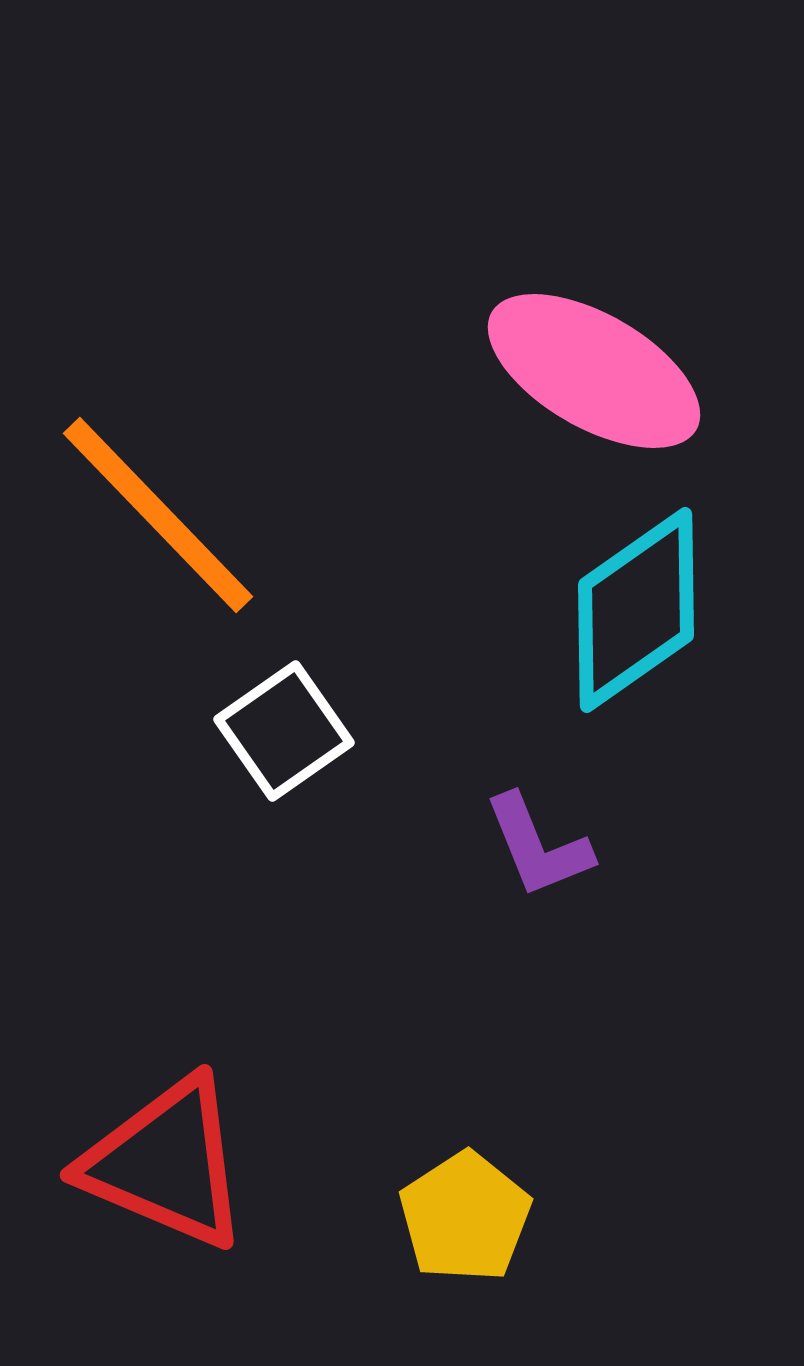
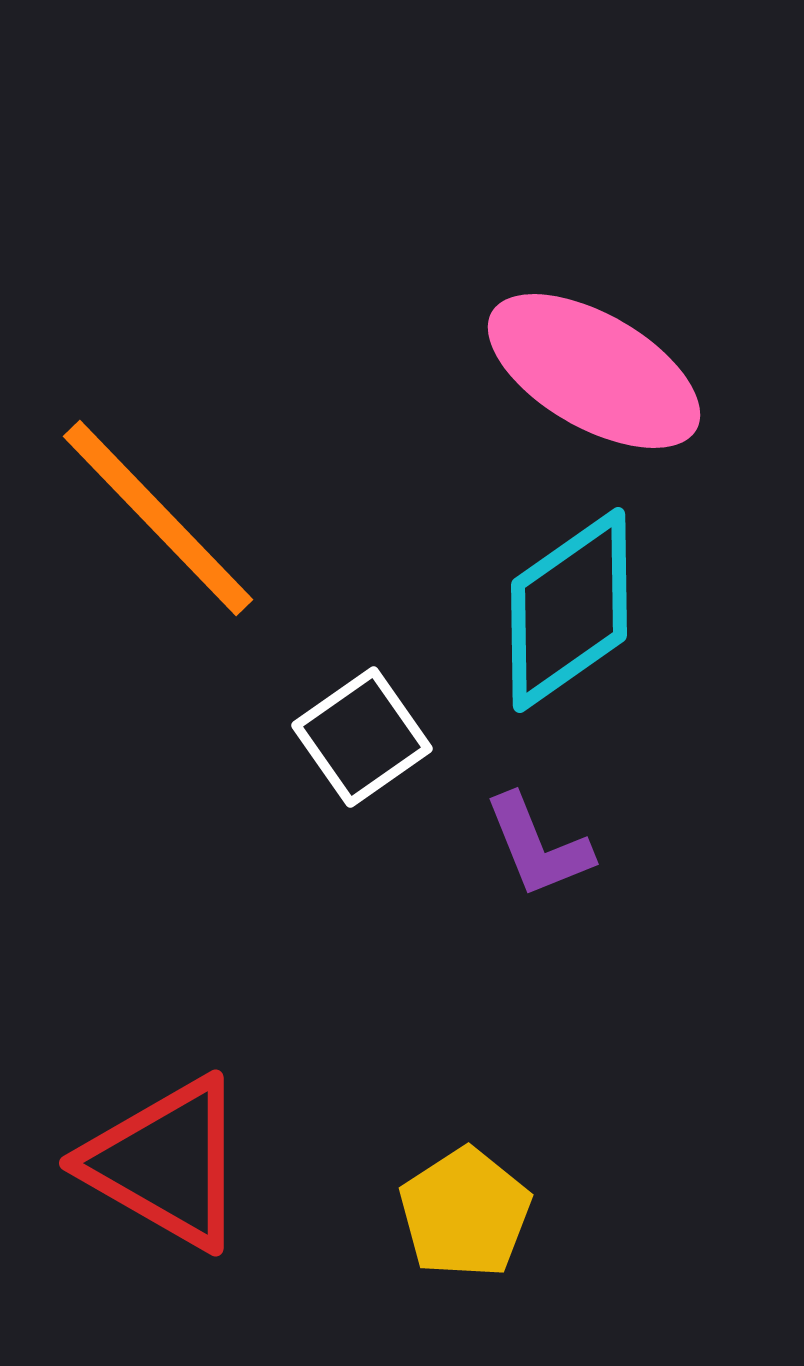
orange line: moved 3 px down
cyan diamond: moved 67 px left
white square: moved 78 px right, 6 px down
red triangle: rotated 7 degrees clockwise
yellow pentagon: moved 4 px up
